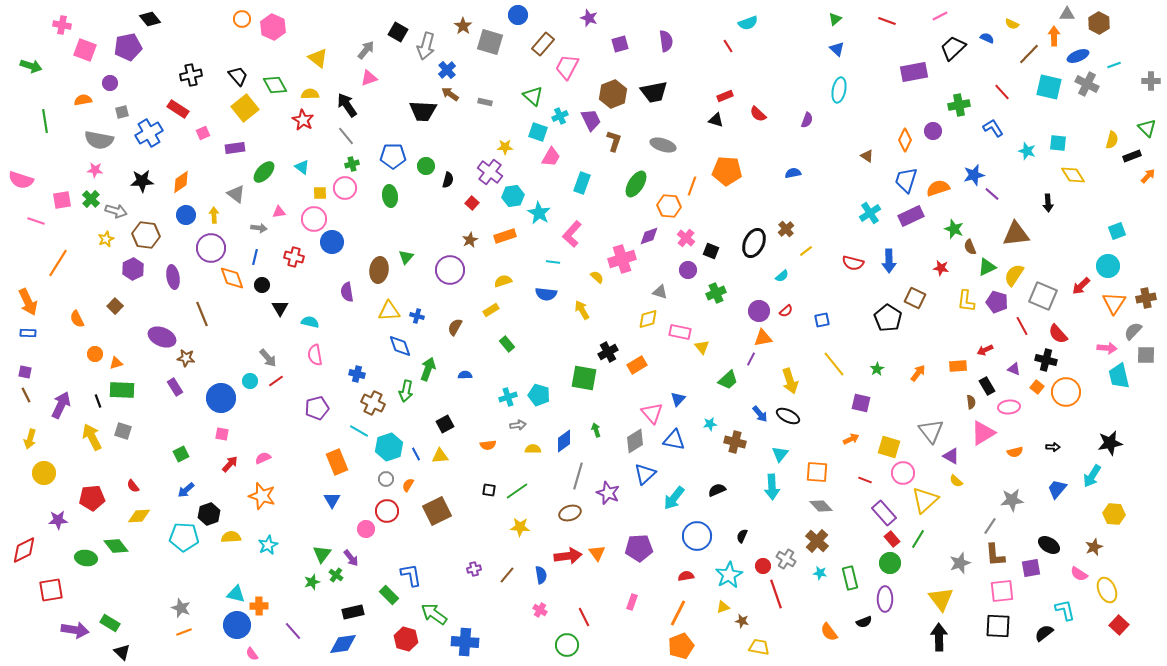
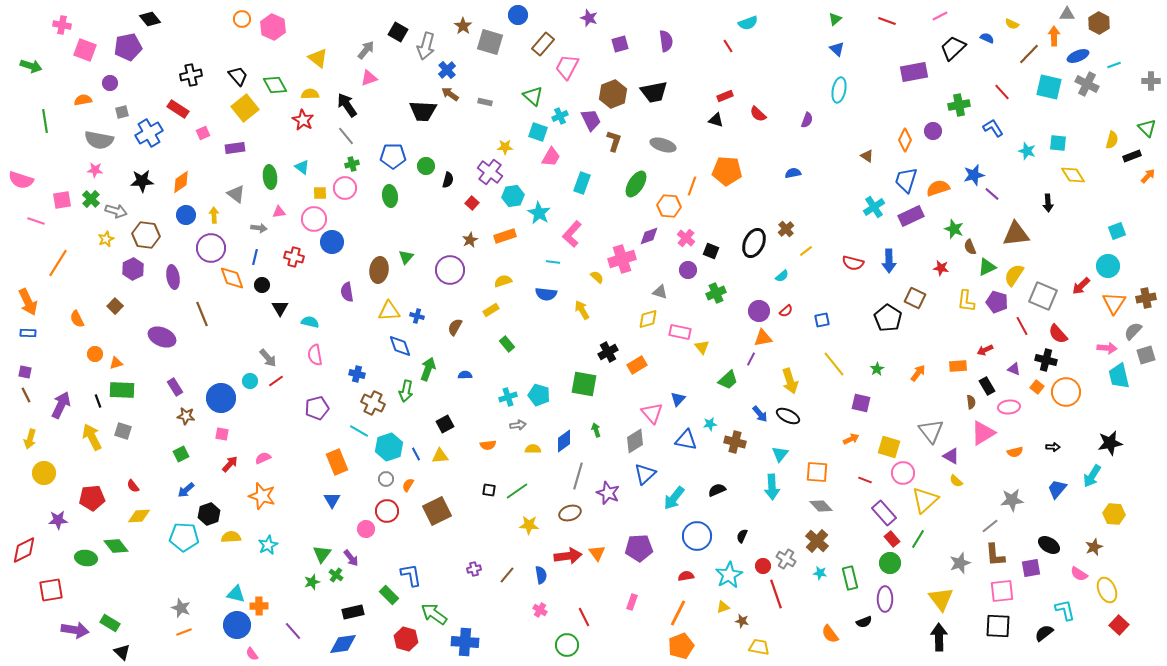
green ellipse at (264, 172): moved 6 px right, 5 px down; rotated 50 degrees counterclockwise
cyan cross at (870, 213): moved 4 px right, 6 px up
gray square at (1146, 355): rotated 18 degrees counterclockwise
brown star at (186, 358): moved 58 px down
green square at (584, 378): moved 6 px down
blue triangle at (674, 440): moved 12 px right
gray line at (990, 526): rotated 18 degrees clockwise
yellow star at (520, 527): moved 9 px right, 2 px up
orange semicircle at (829, 632): moved 1 px right, 2 px down
